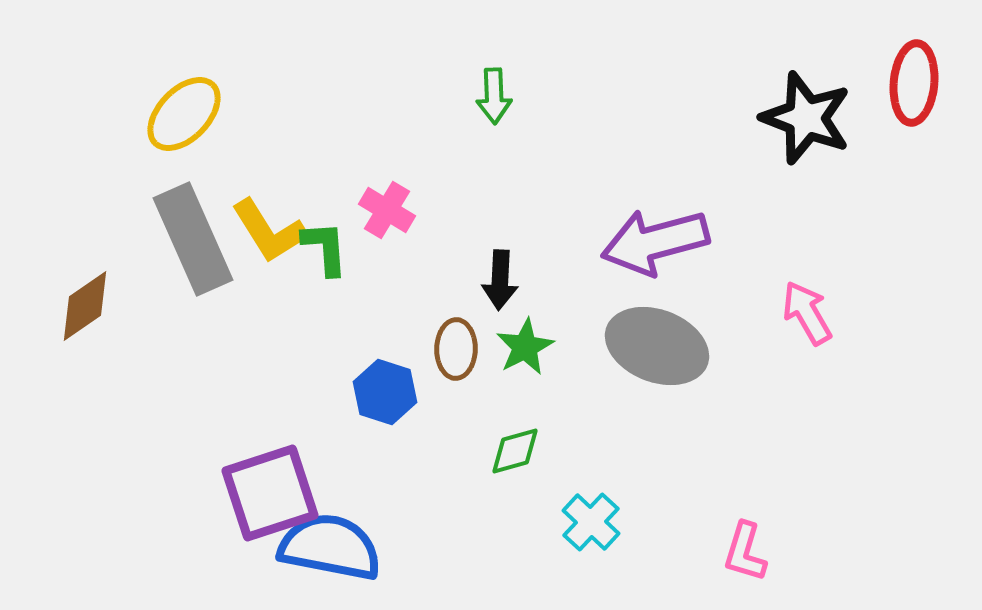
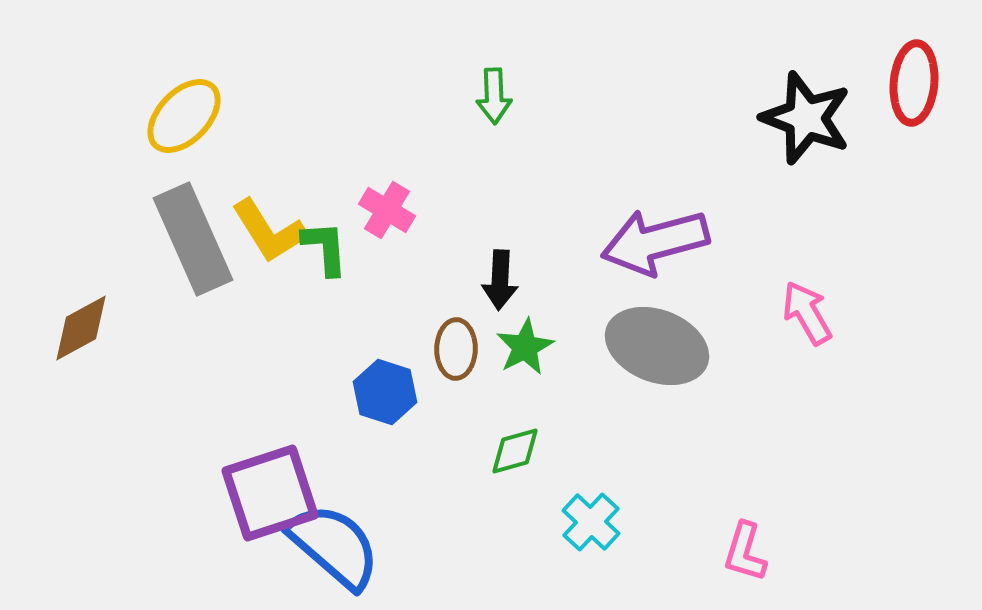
yellow ellipse: moved 2 px down
brown diamond: moved 4 px left, 22 px down; rotated 6 degrees clockwise
blue semicircle: moved 4 px right, 1 px up; rotated 30 degrees clockwise
